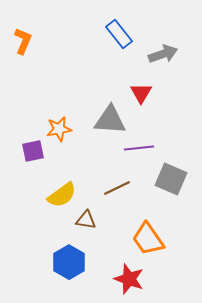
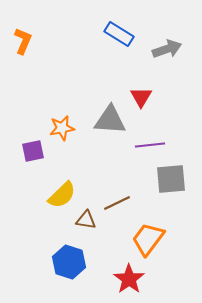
blue rectangle: rotated 20 degrees counterclockwise
gray arrow: moved 4 px right, 5 px up
red triangle: moved 4 px down
orange star: moved 3 px right, 1 px up
purple line: moved 11 px right, 3 px up
gray square: rotated 28 degrees counterclockwise
brown line: moved 15 px down
yellow semicircle: rotated 8 degrees counterclockwise
orange trapezoid: rotated 72 degrees clockwise
blue hexagon: rotated 12 degrees counterclockwise
red star: rotated 16 degrees clockwise
